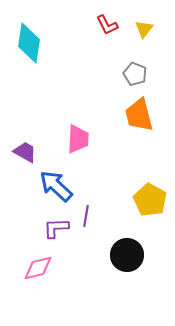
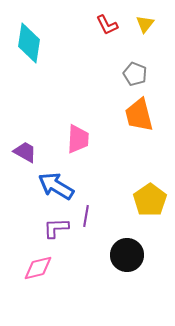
yellow triangle: moved 1 px right, 5 px up
blue arrow: rotated 12 degrees counterclockwise
yellow pentagon: rotated 8 degrees clockwise
